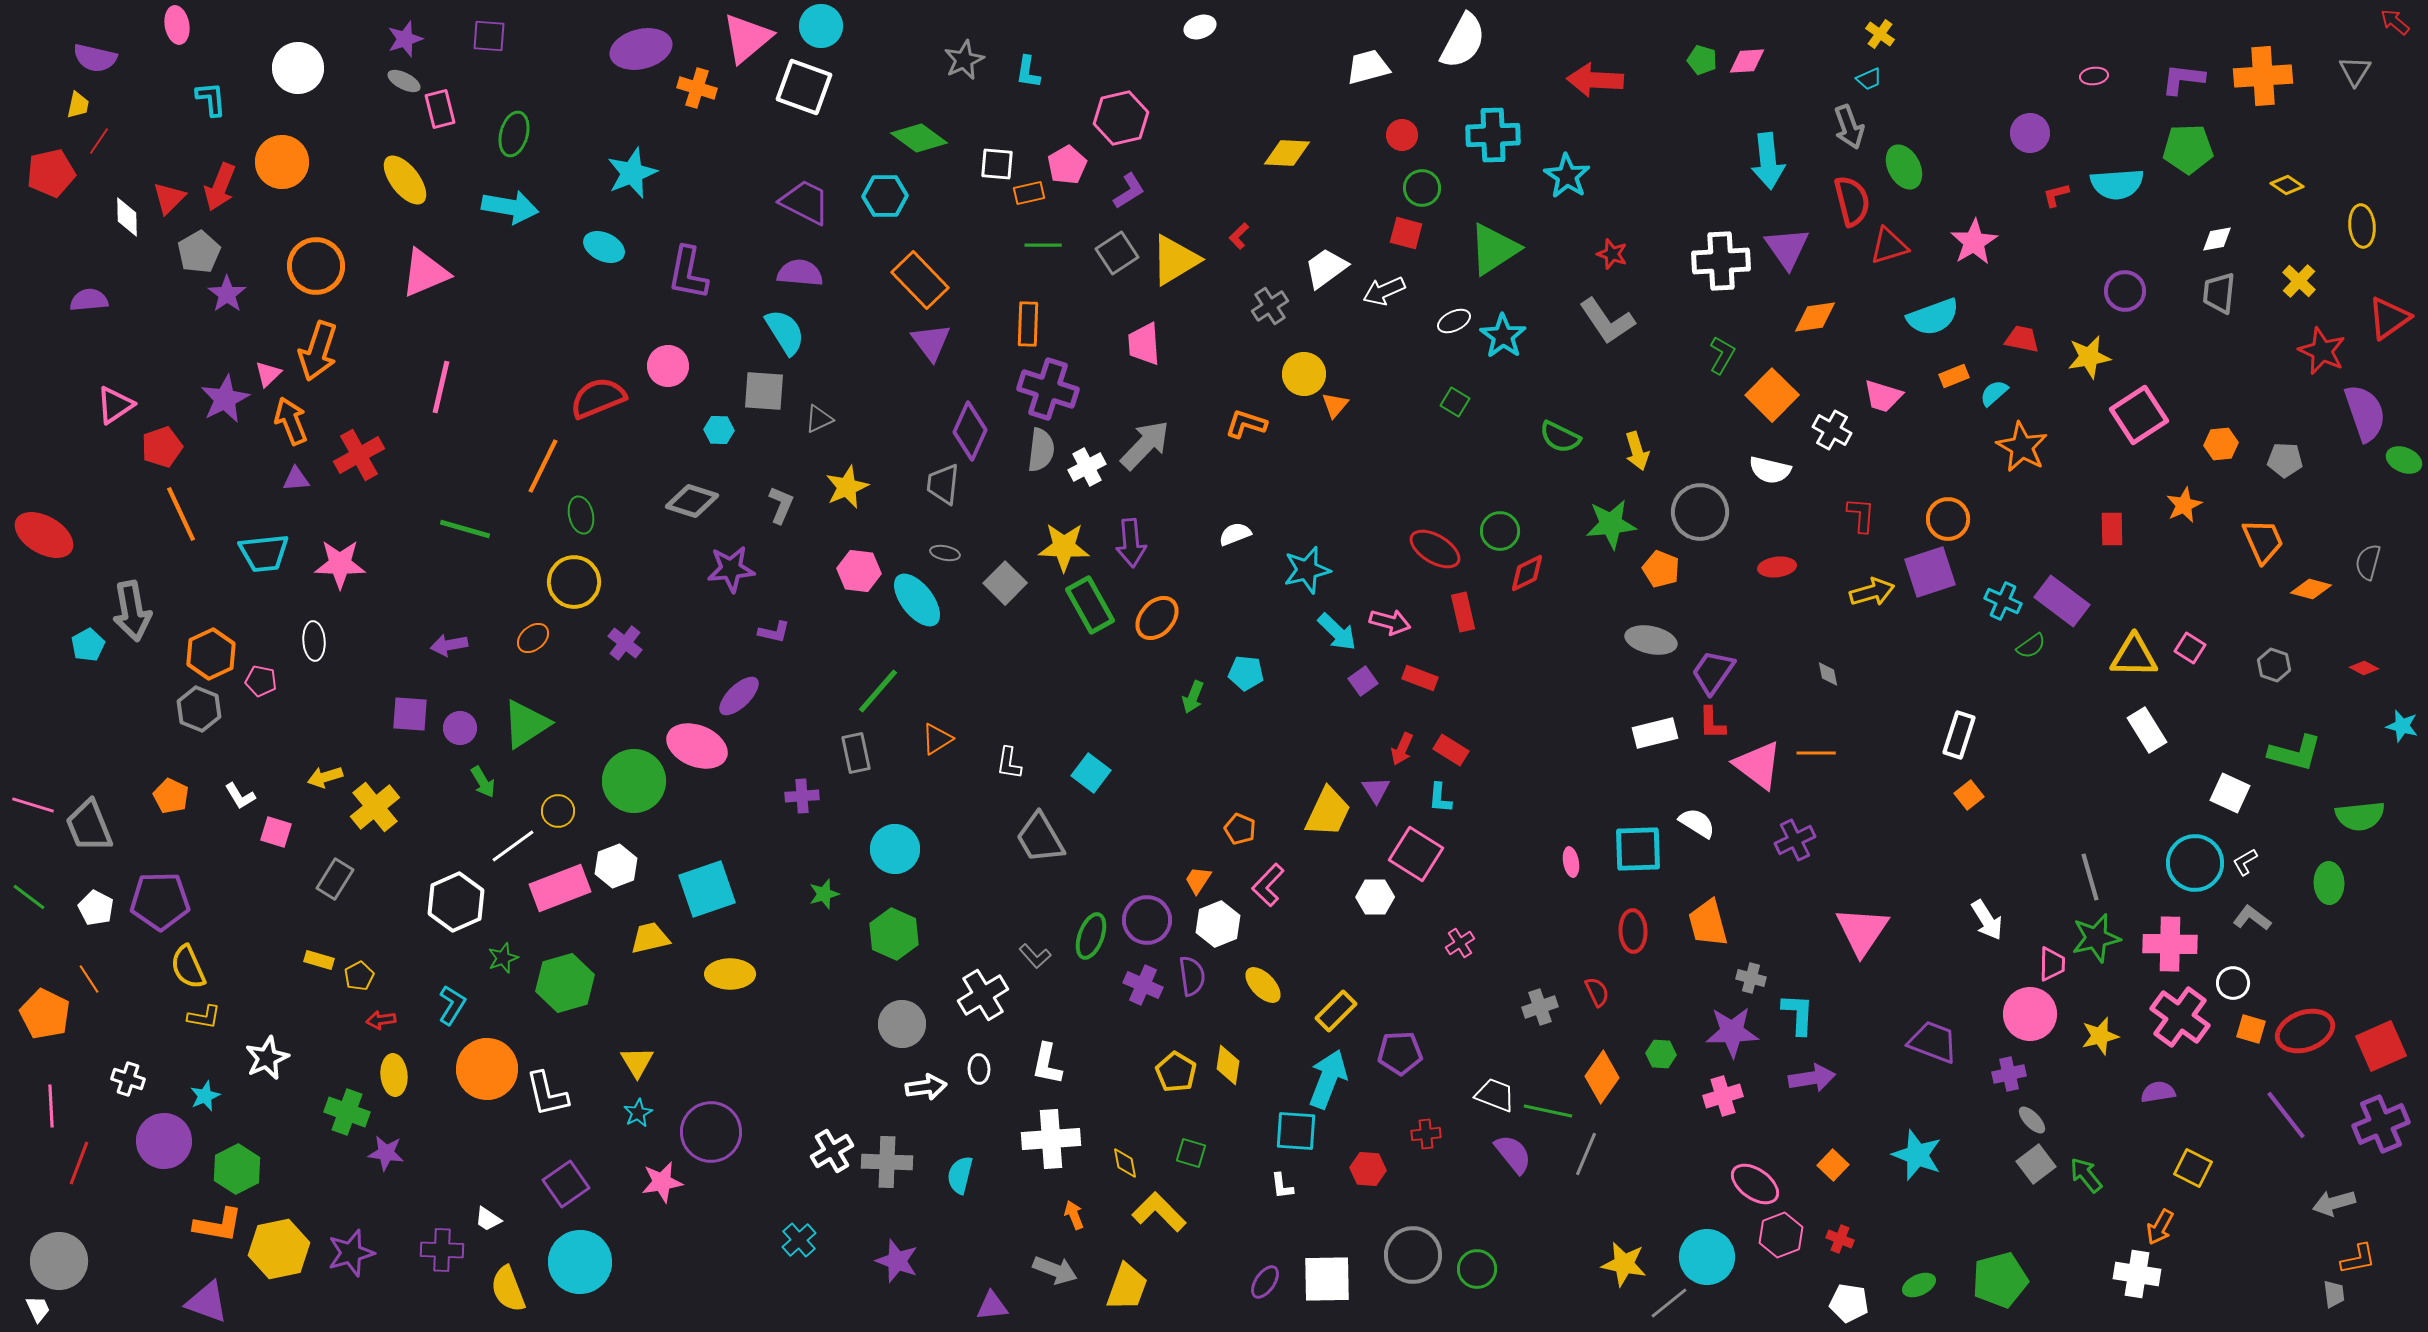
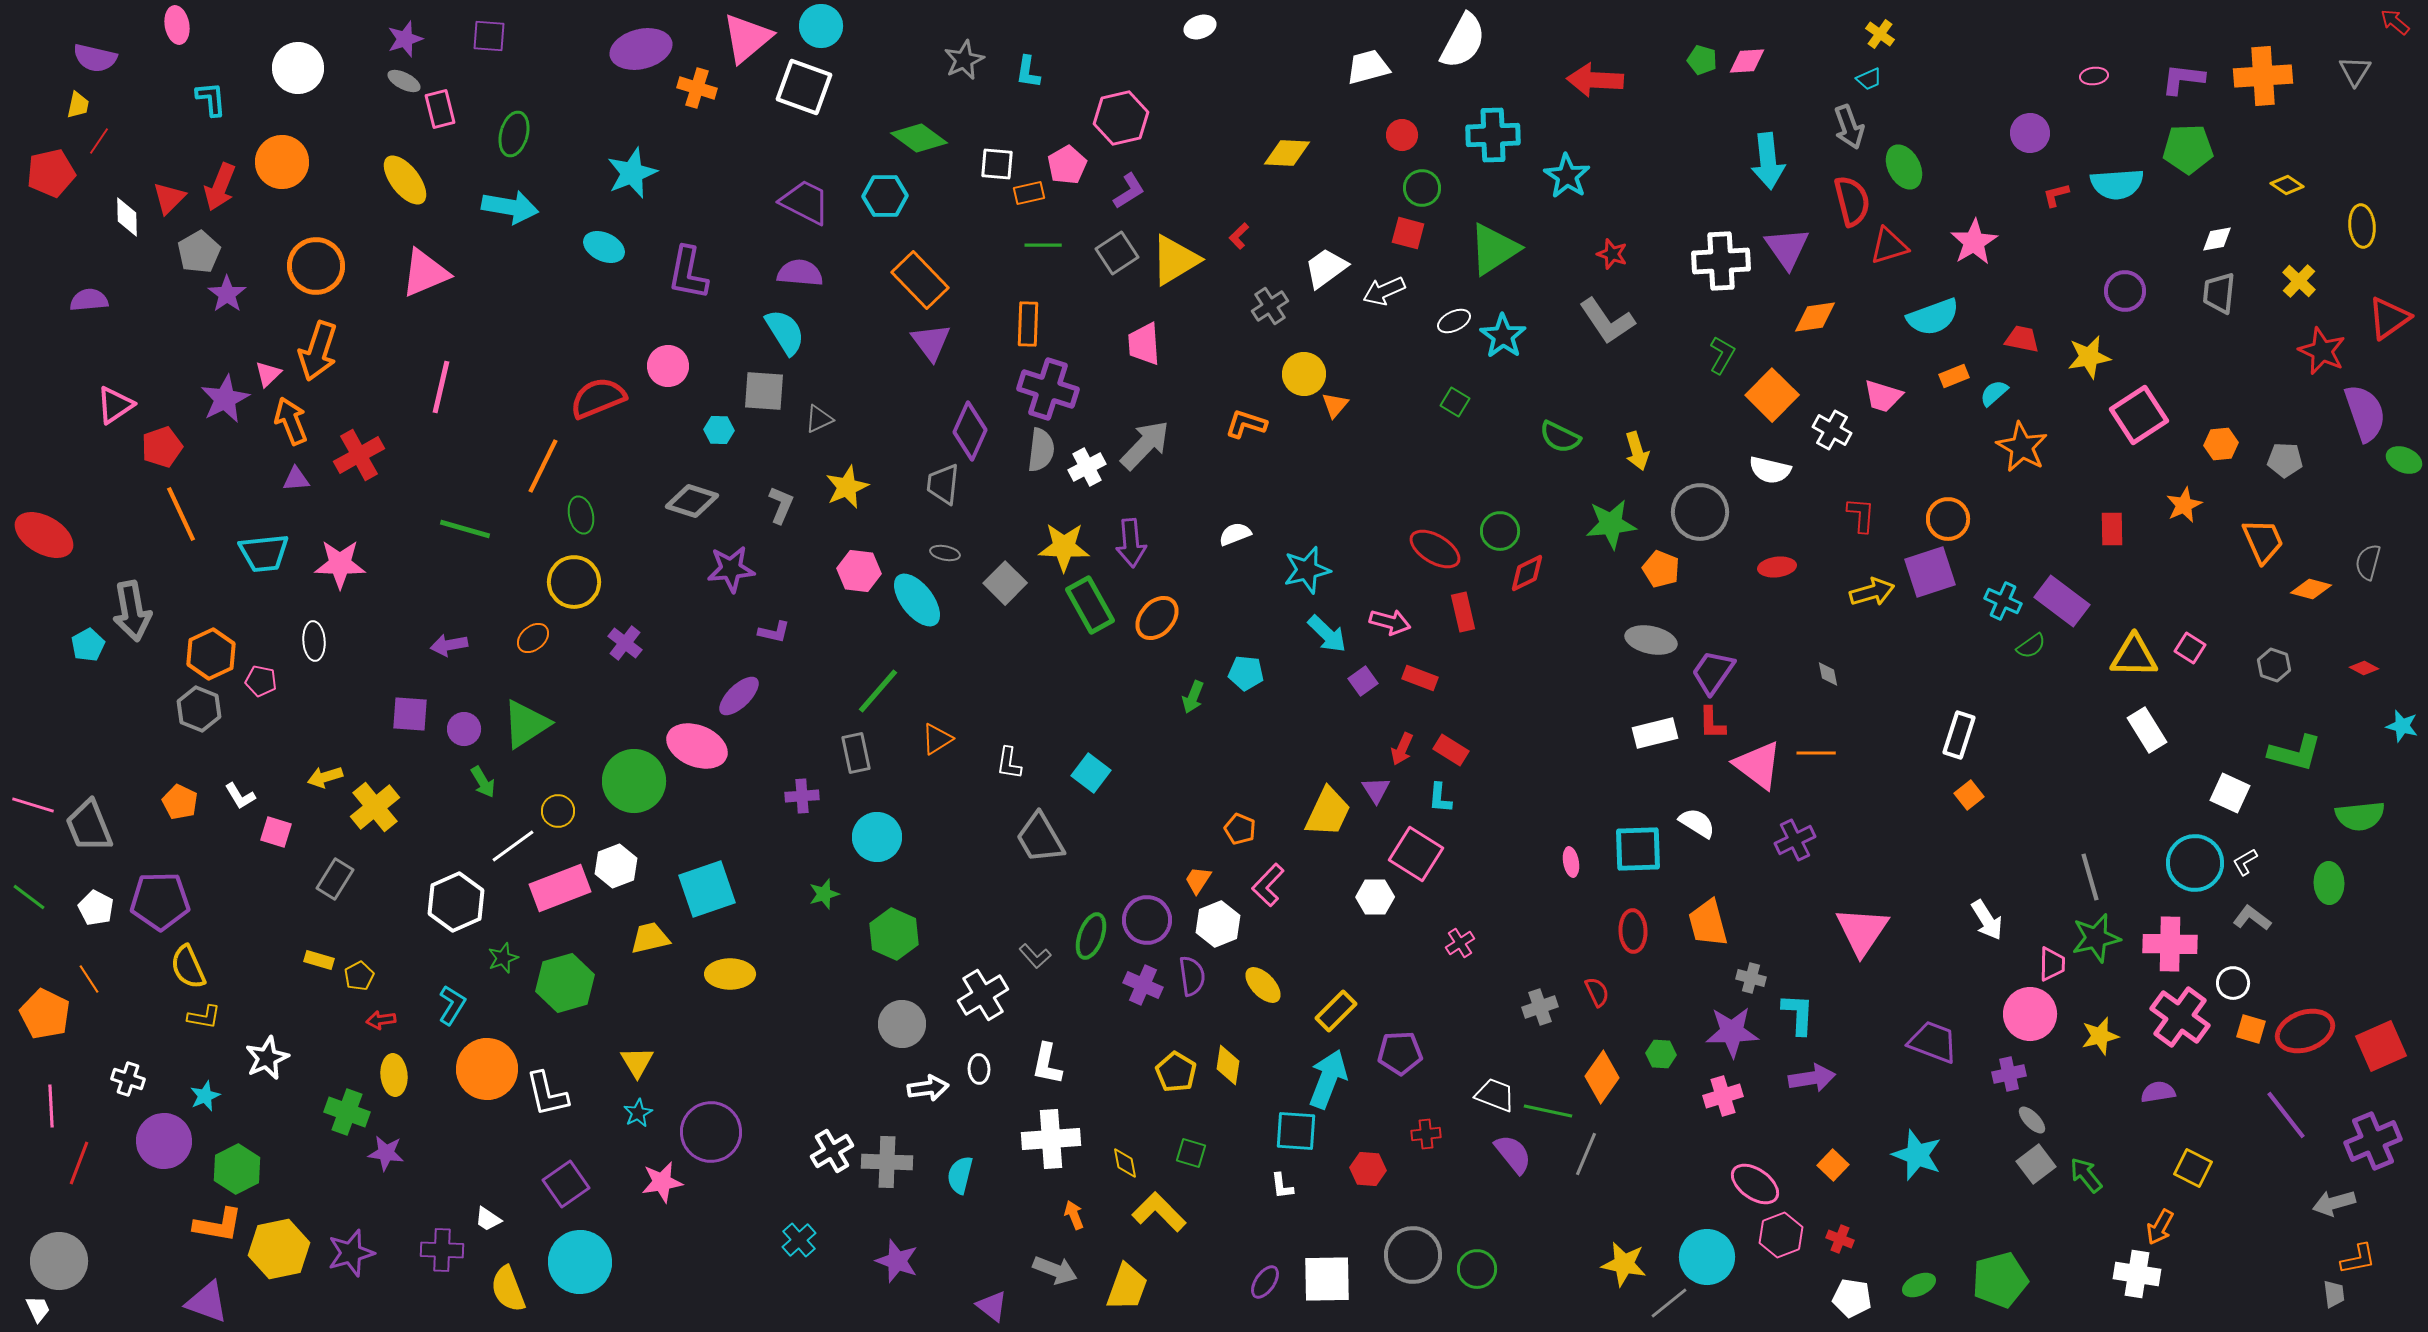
red square at (1406, 233): moved 2 px right
cyan arrow at (1337, 632): moved 10 px left, 2 px down
purple circle at (460, 728): moved 4 px right, 1 px down
orange pentagon at (171, 796): moved 9 px right, 6 px down
cyan circle at (895, 849): moved 18 px left, 12 px up
white arrow at (926, 1087): moved 2 px right, 1 px down
purple cross at (2381, 1124): moved 8 px left, 17 px down
white pentagon at (1849, 1303): moved 3 px right, 5 px up
purple triangle at (992, 1306): rotated 44 degrees clockwise
